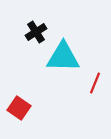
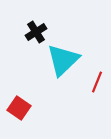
cyan triangle: moved 3 px down; rotated 45 degrees counterclockwise
red line: moved 2 px right, 1 px up
